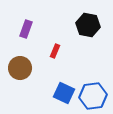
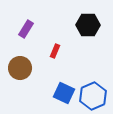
black hexagon: rotated 10 degrees counterclockwise
purple rectangle: rotated 12 degrees clockwise
blue hexagon: rotated 16 degrees counterclockwise
